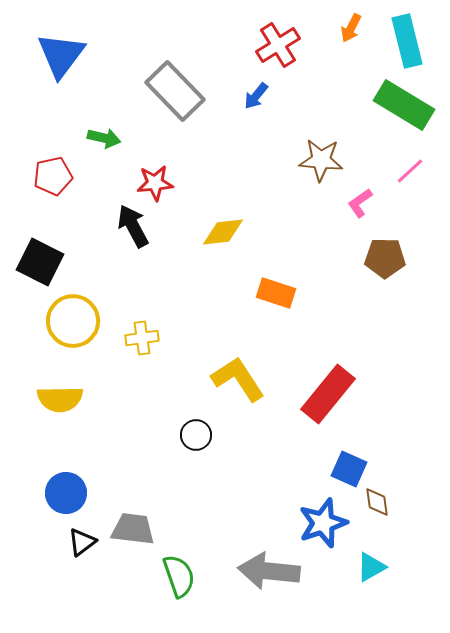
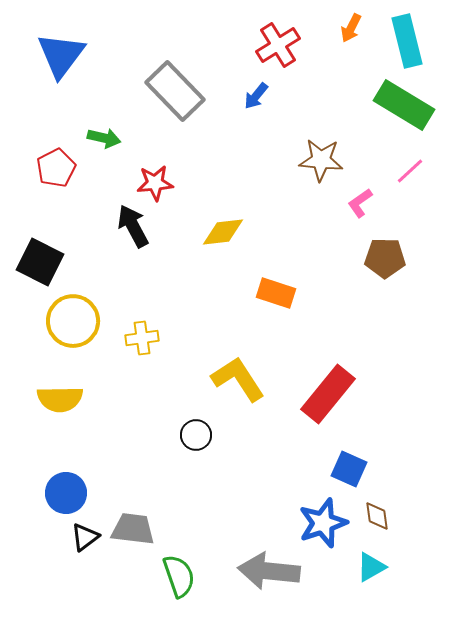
red pentagon: moved 3 px right, 8 px up; rotated 15 degrees counterclockwise
brown diamond: moved 14 px down
black triangle: moved 3 px right, 5 px up
